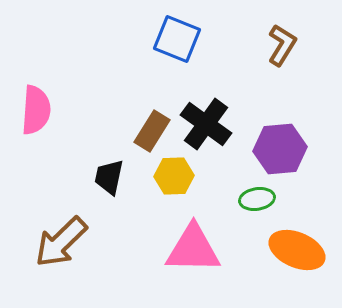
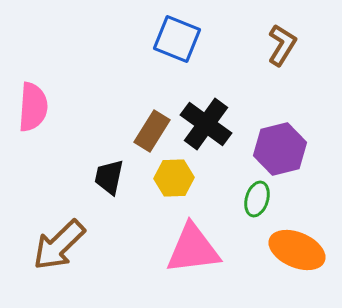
pink semicircle: moved 3 px left, 3 px up
purple hexagon: rotated 9 degrees counterclockwise
yellow hexagon: moved 2 px down
green ellipse: rotated 64 degrees counterclockwise
brown arrow: moved 2 px left, 3 px down
pink triangle: rotated 8 degrees counterclockwise
